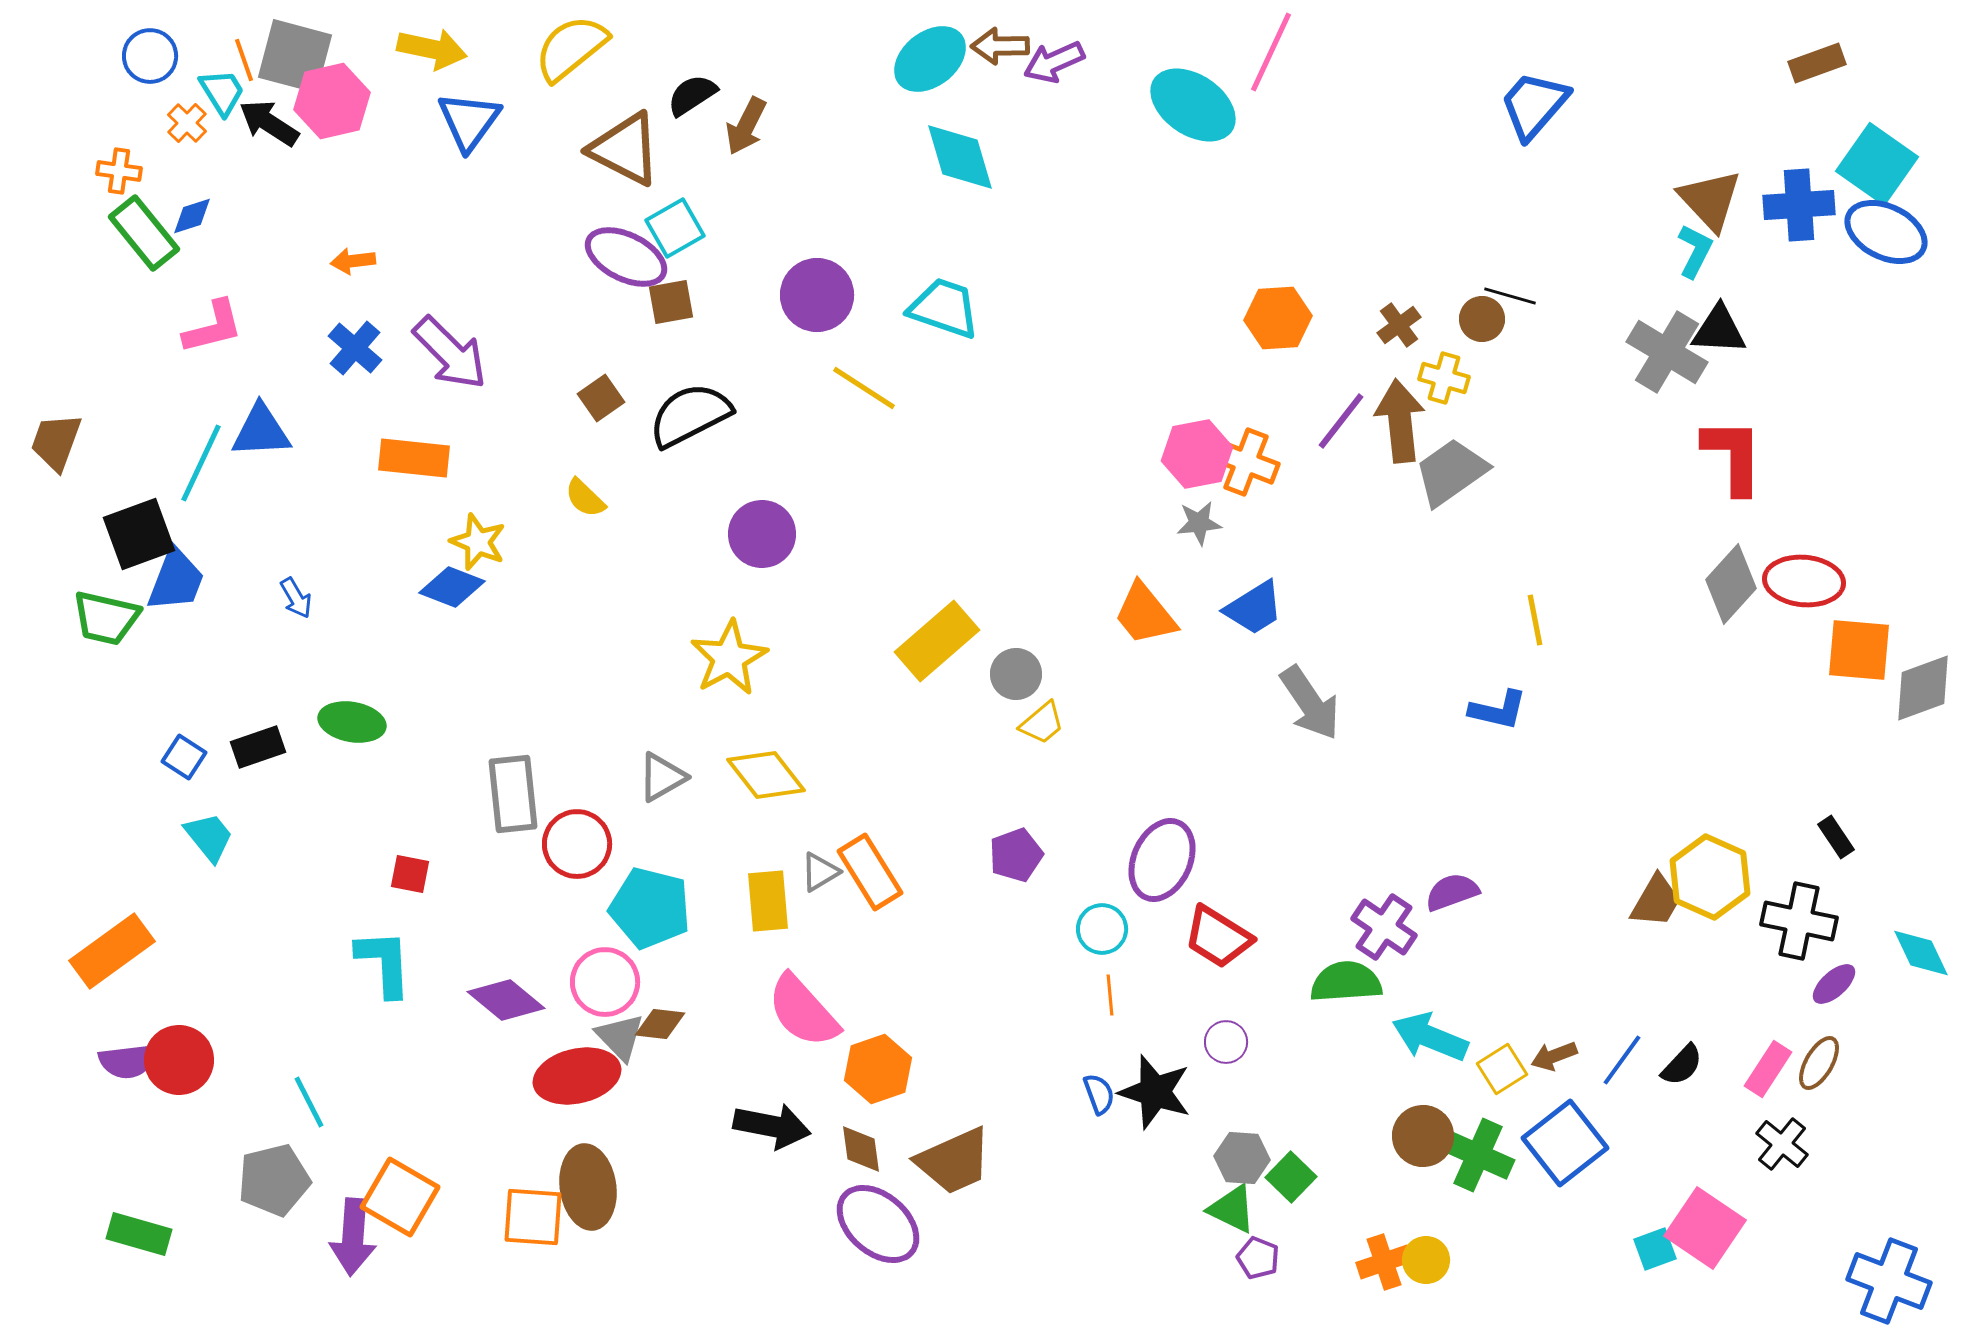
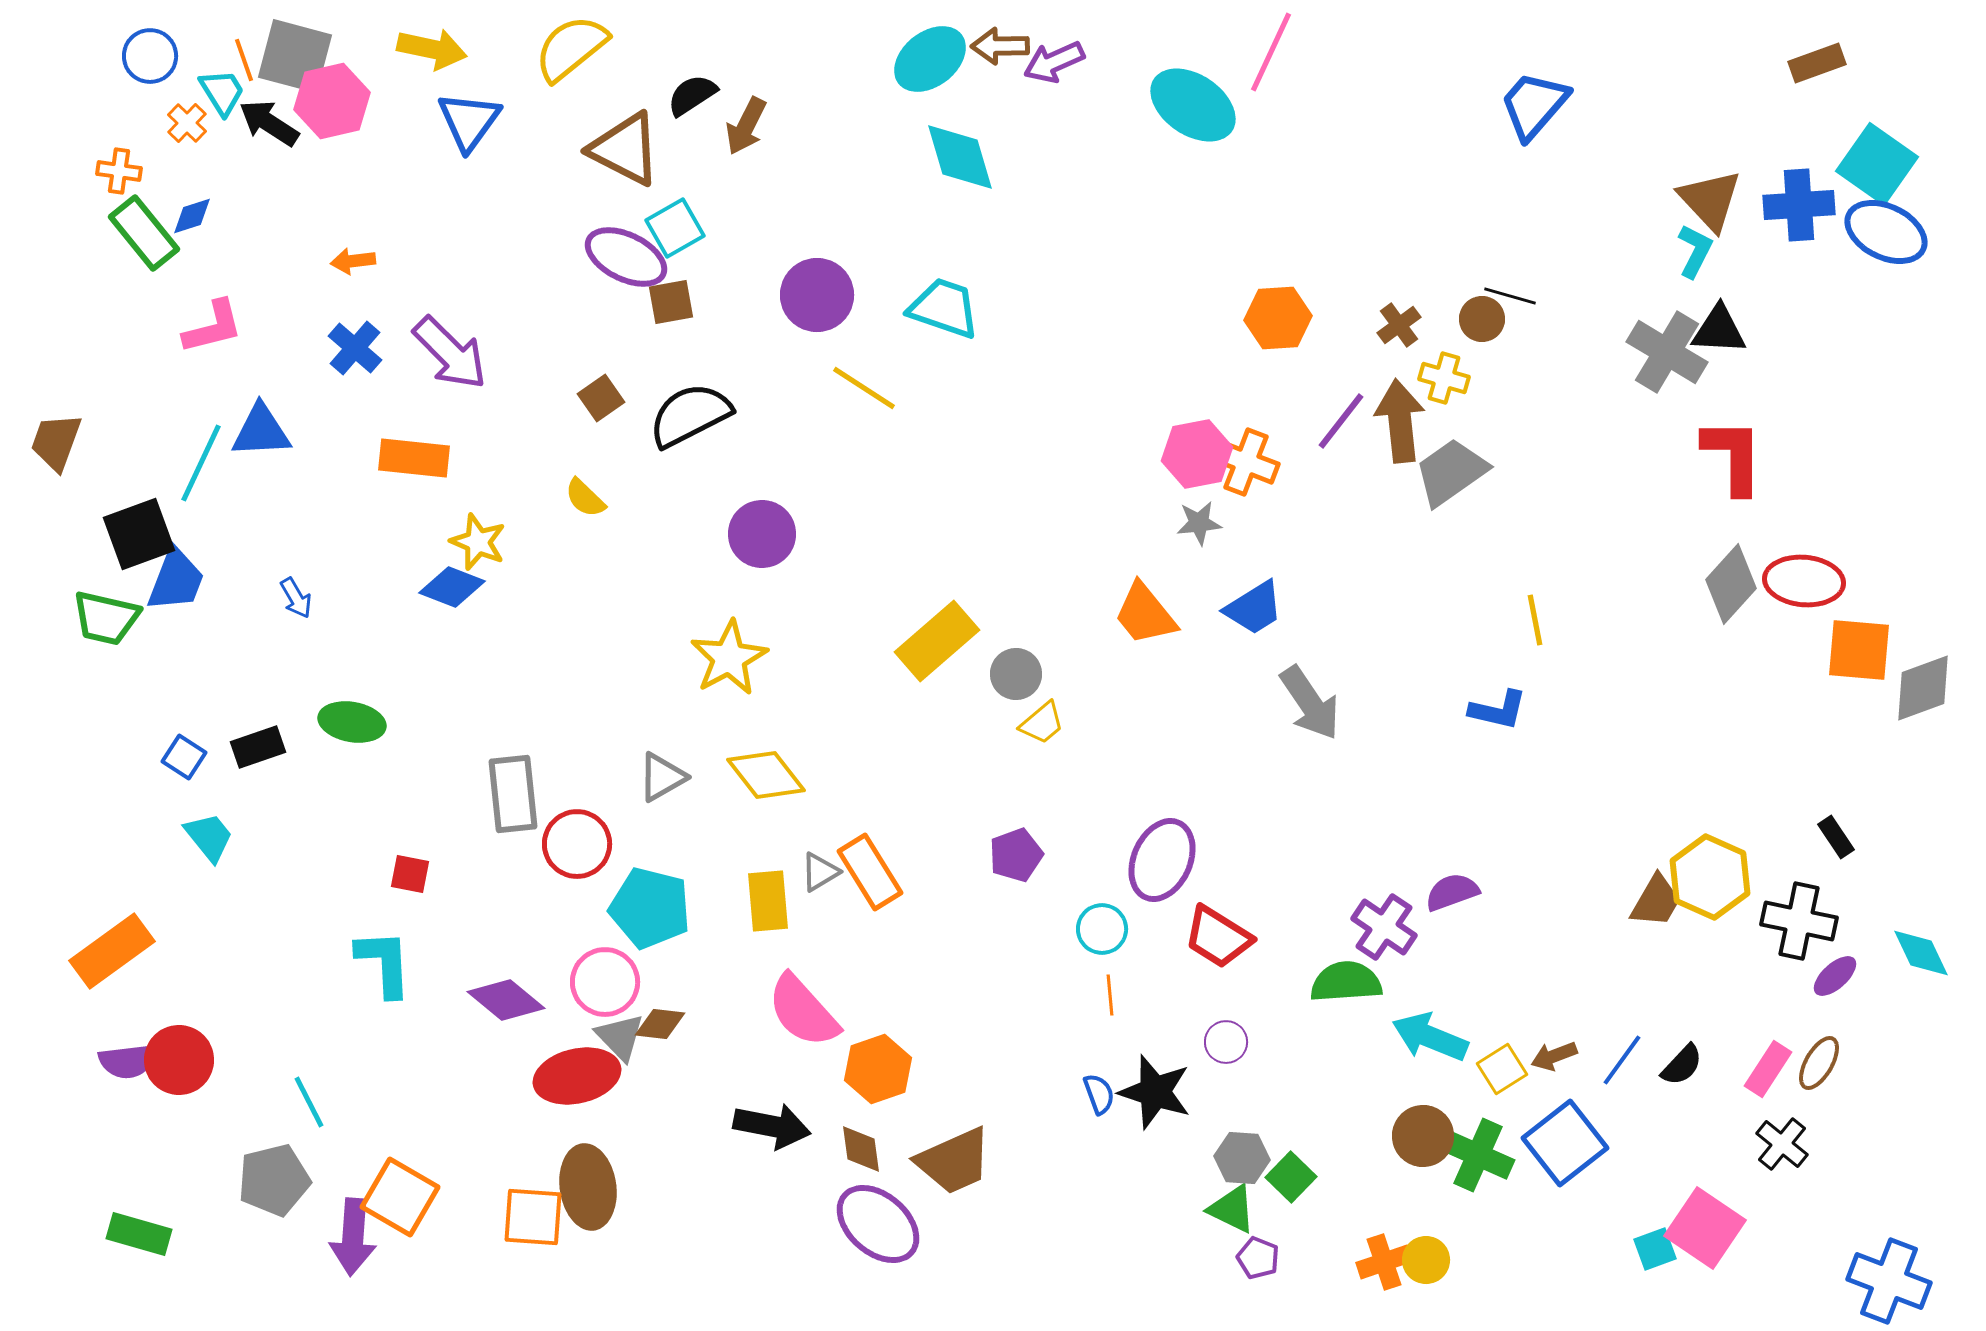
purple ellipse at (1834, 984): moved 1 px right, 8 px up
